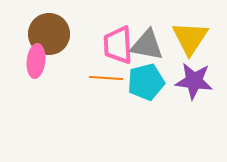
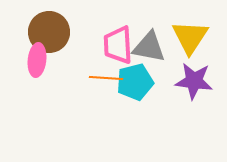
brown circle: moved 2 px up
yellow triangle: moved 1 px up
gray triangle: moved 2 px right, 2 px down
pink ellipse: moved 1 px right, 1 px up
cyan pentagon: moved 11 px left
